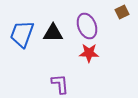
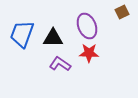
black triangle: moved 5 px down
purple L-shape: moved 20 px up; rotated 50 degrees counterclockwise
